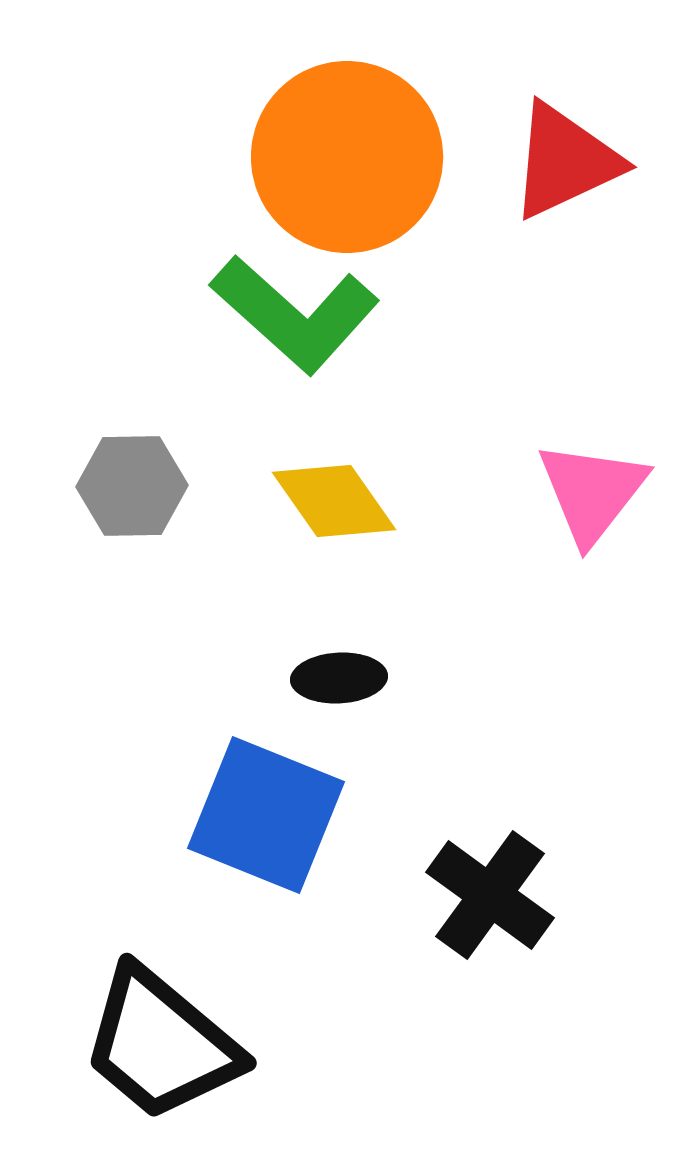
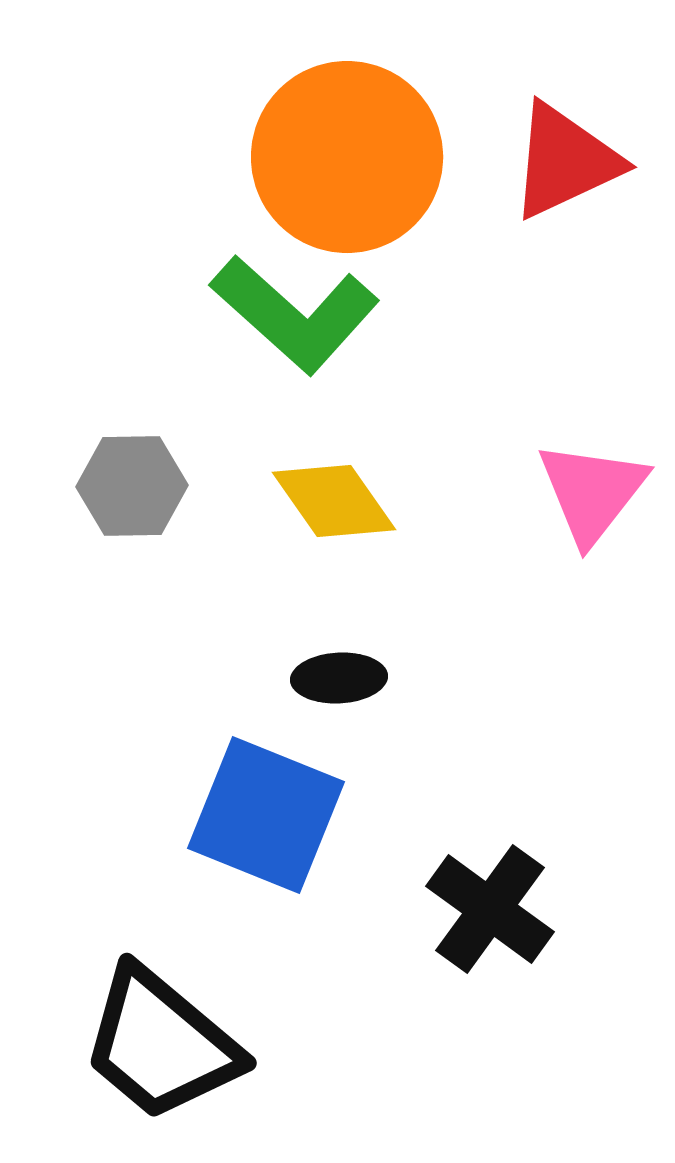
black cross: moved 14 px down
